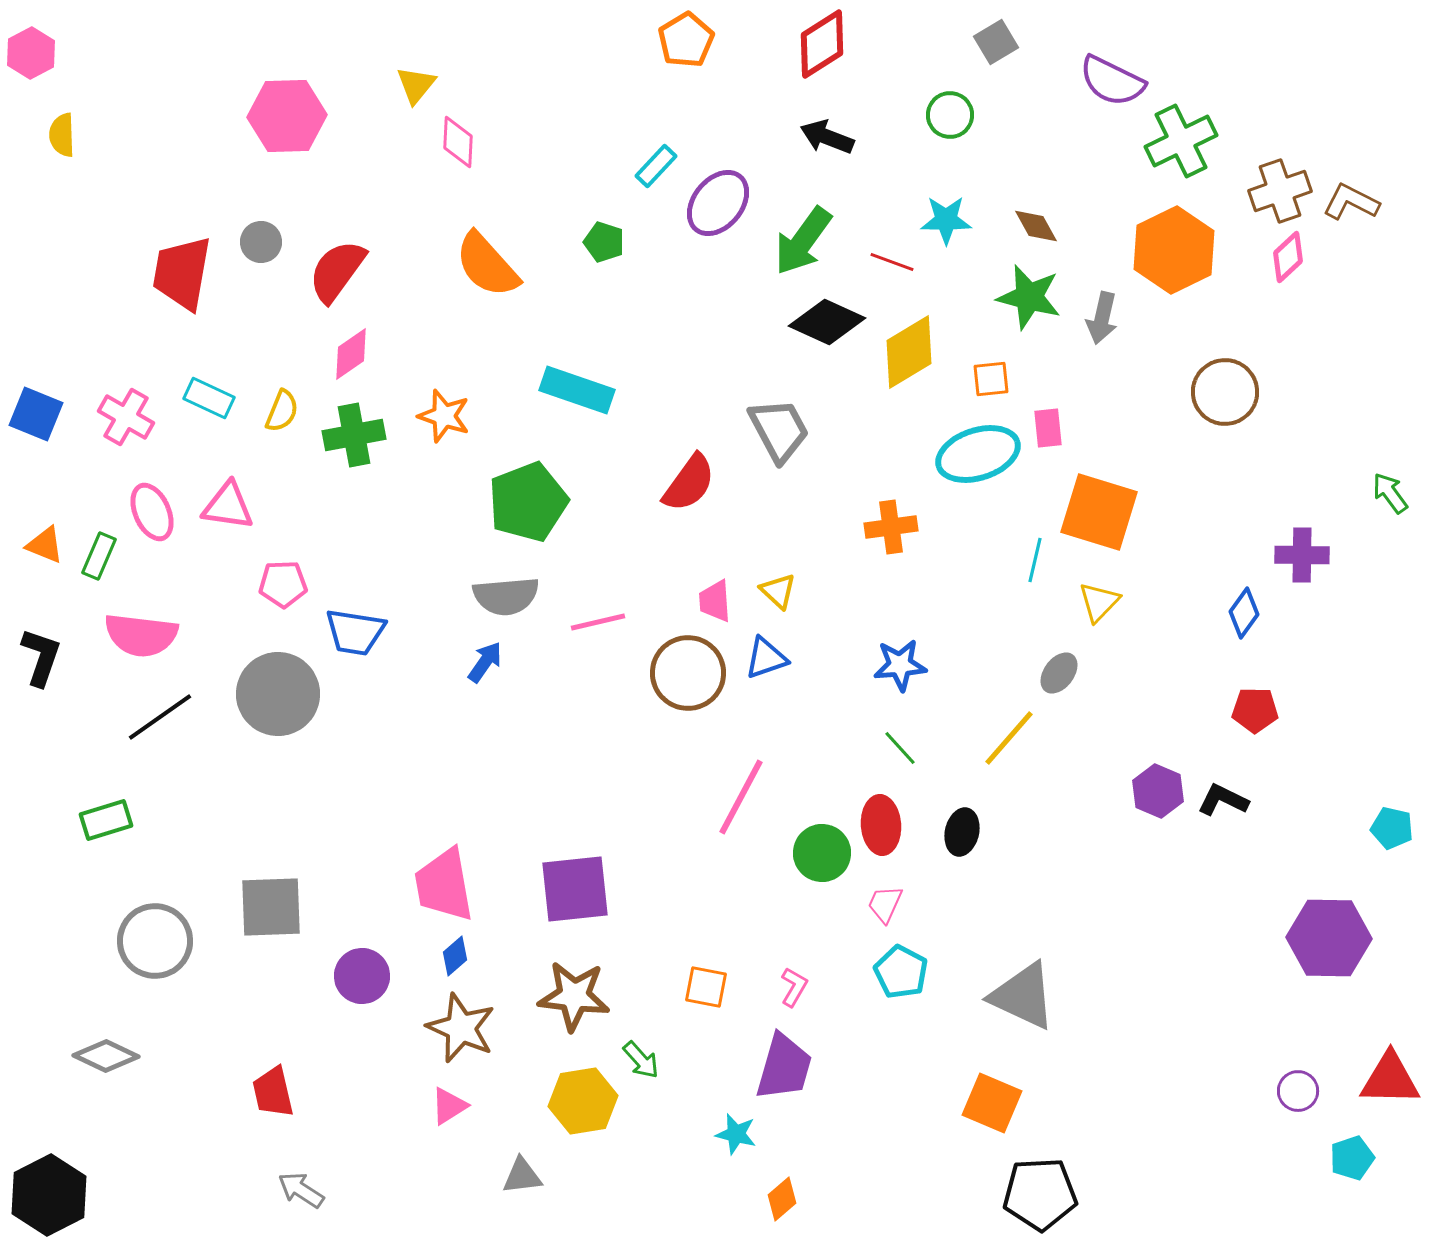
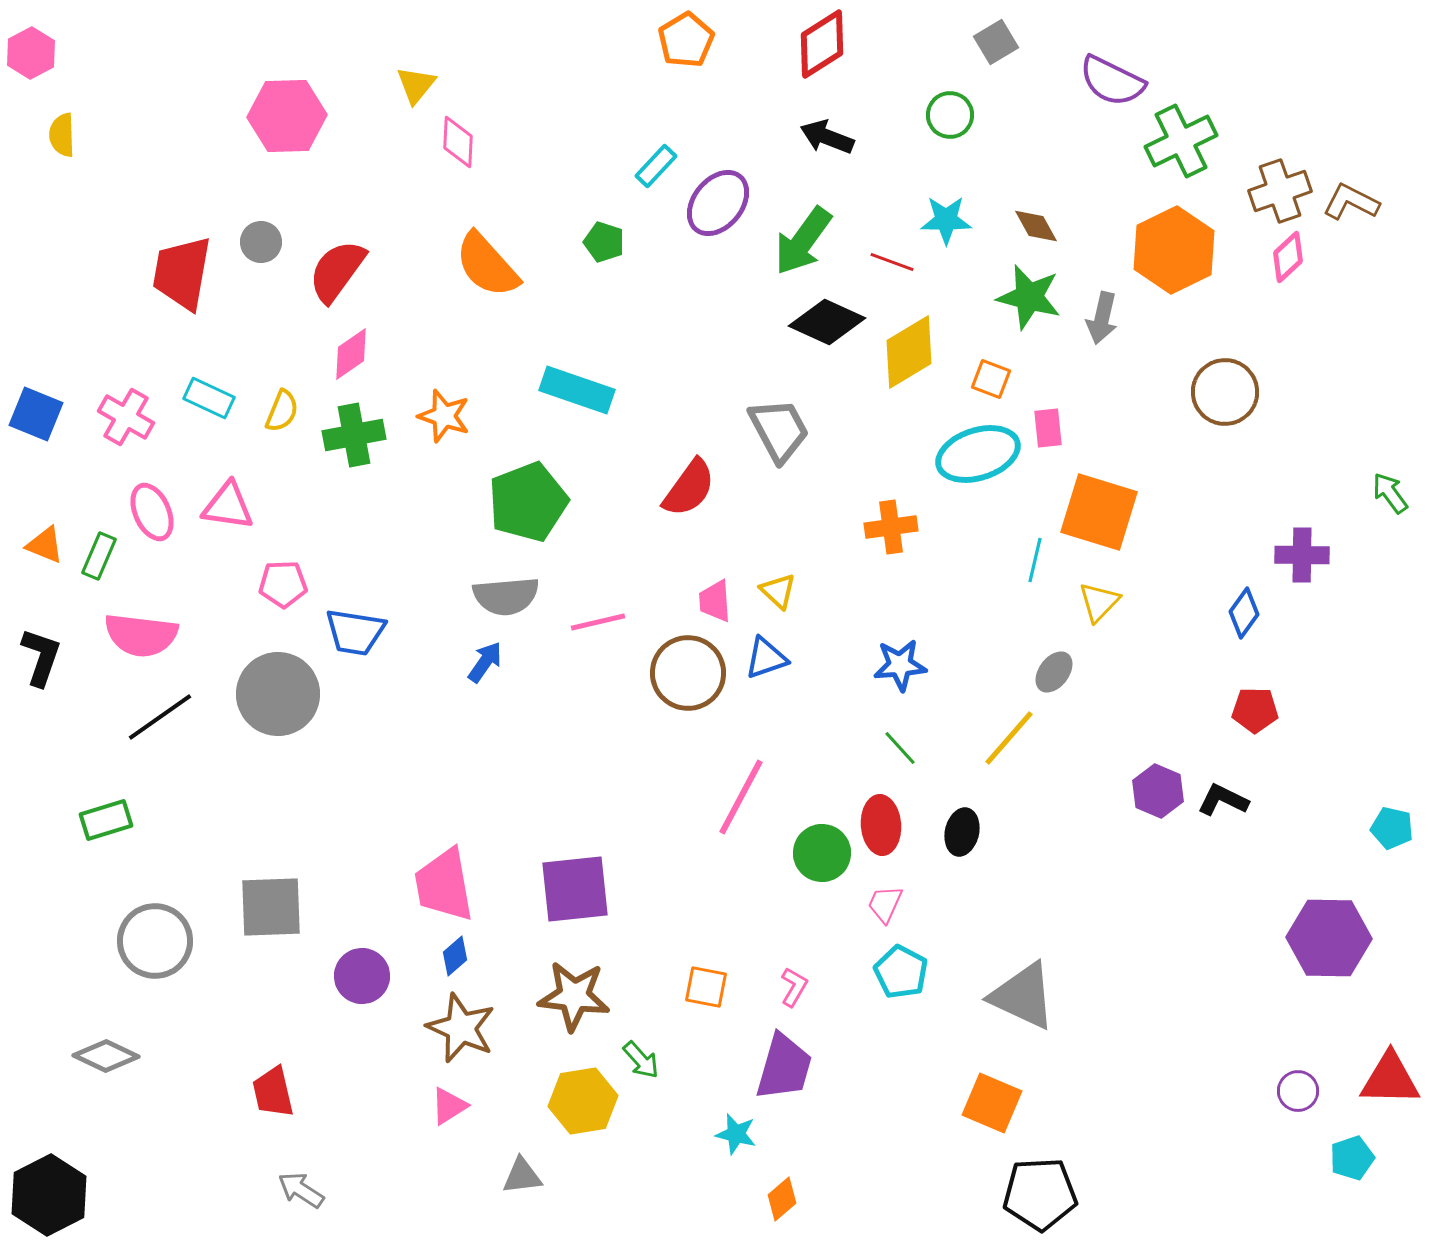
orange square at (991, 379): rotated 27 degrees clockwise
red semicircle at (689, 483): moved 5 px down
gray ellipse at (1059, 673): moved 5 px left, 1 px up
